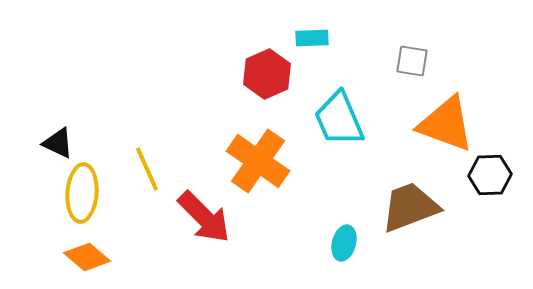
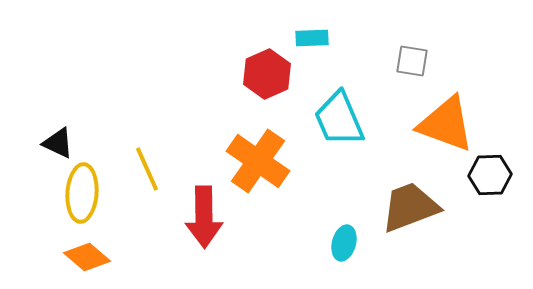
red arrow: rotated 44 degrees clockwise
